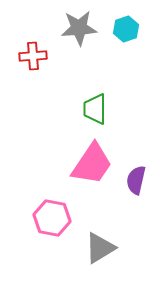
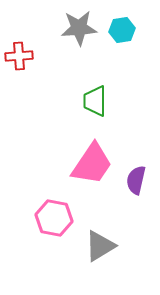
cyan hexagon: moved 4 px left, 1 px down; rotated 10 degrees clockwise
red cross: moved 14 px left
green trapezoid: moved 8 px up
pink hexagon: moved 2 px right
gray triangle: moved 2 px up
